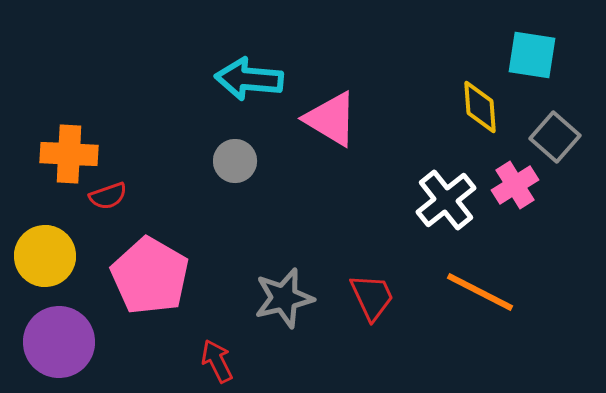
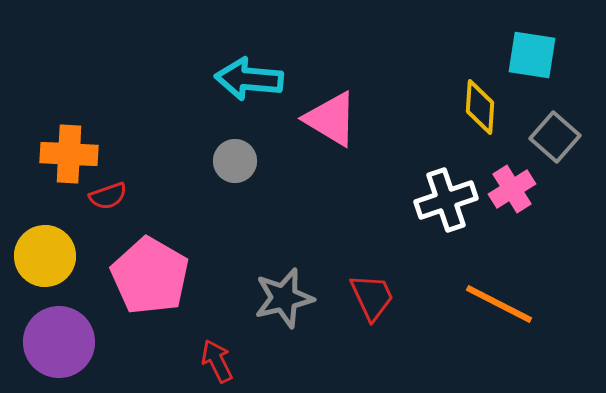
yellow diamond: rotated 8 degrees clockwise
pink cross: moved 3 px left, 4 px down
white cross: rotated 20 degrees clockwise
orange line: moved 19 px right, 12 px down
